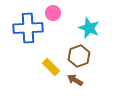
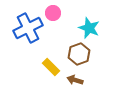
blue cross: rotated 24 degrees counterclockwise
brown hexagon: moved 2 px up
brown arrow: rotated 14 degrees counterclockwise
